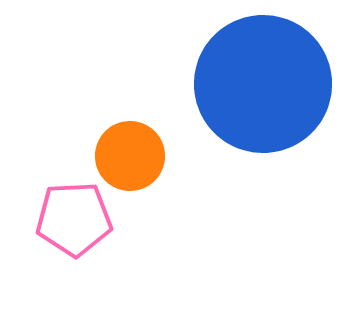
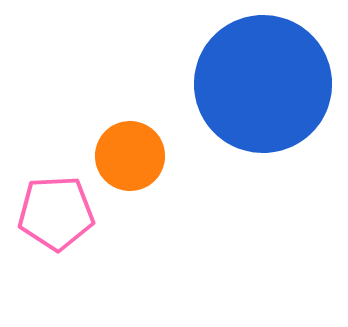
pink pentagon: moved 18 px left, 6 px up
